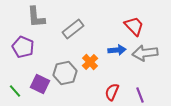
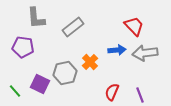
gray L-shape: moved 1 px down
gray rectangle: moved 2 px up
purple pentagon: rotated 15 degrees counterclockwise
